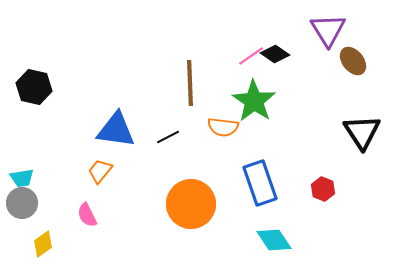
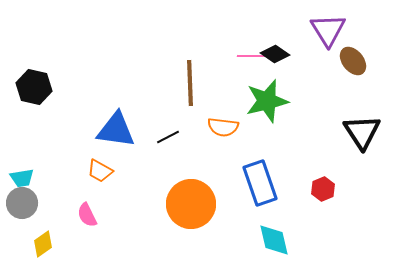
pink line: rotated 36 degrees clockwise
green star: moved 13 px right; rotated 24 degrees clockwise
orange trapezoid: rotated 100 degrees counterclockwise
red hexagon: rotated 15 degrees clockwise
cyan diamond: rotated 21 degrees clockwise
